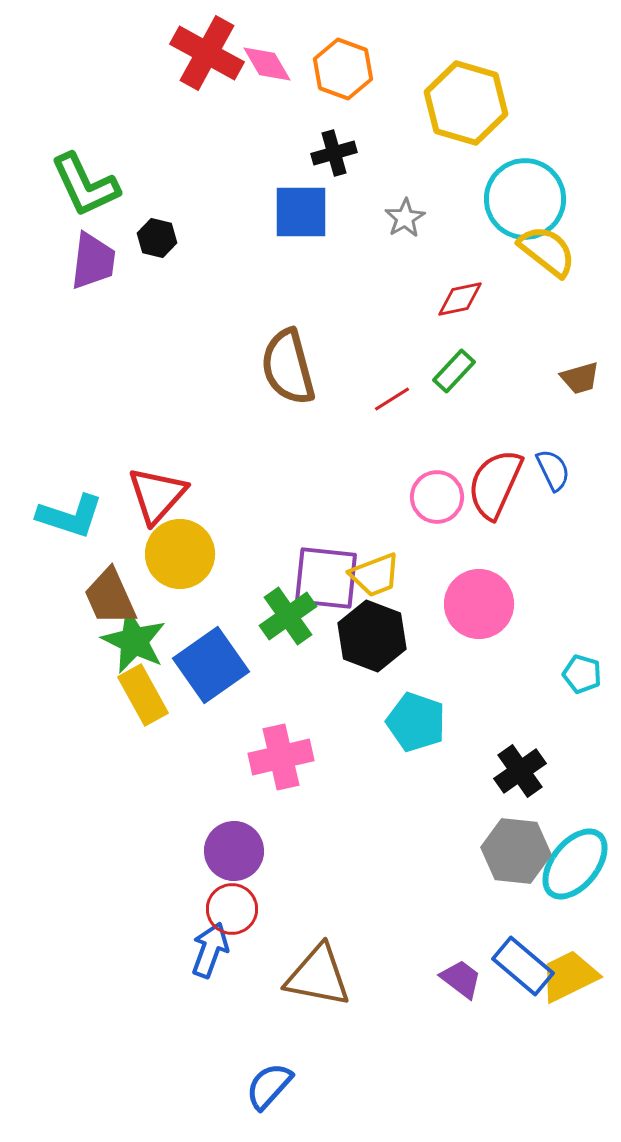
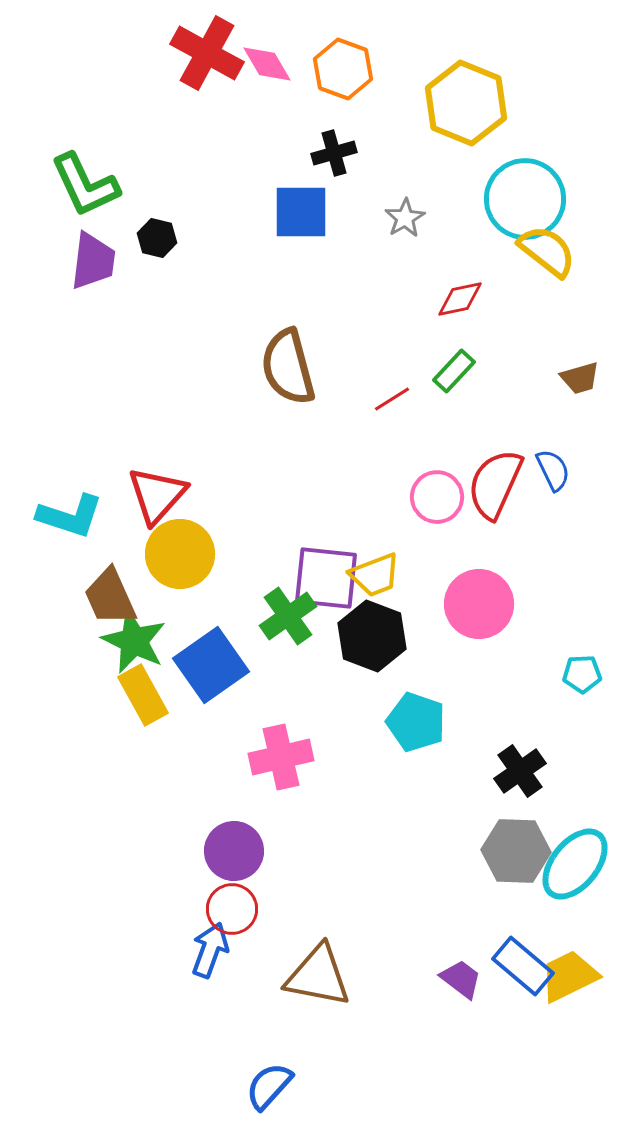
yellow hexagon at (466, 103): rotated 6 degrees clockwise
cyan pentagon at (582, 674): rotated 18 degrees counterclockwise
gray hexagon at (516, 851): rotated 4 degrees counterclockwise
